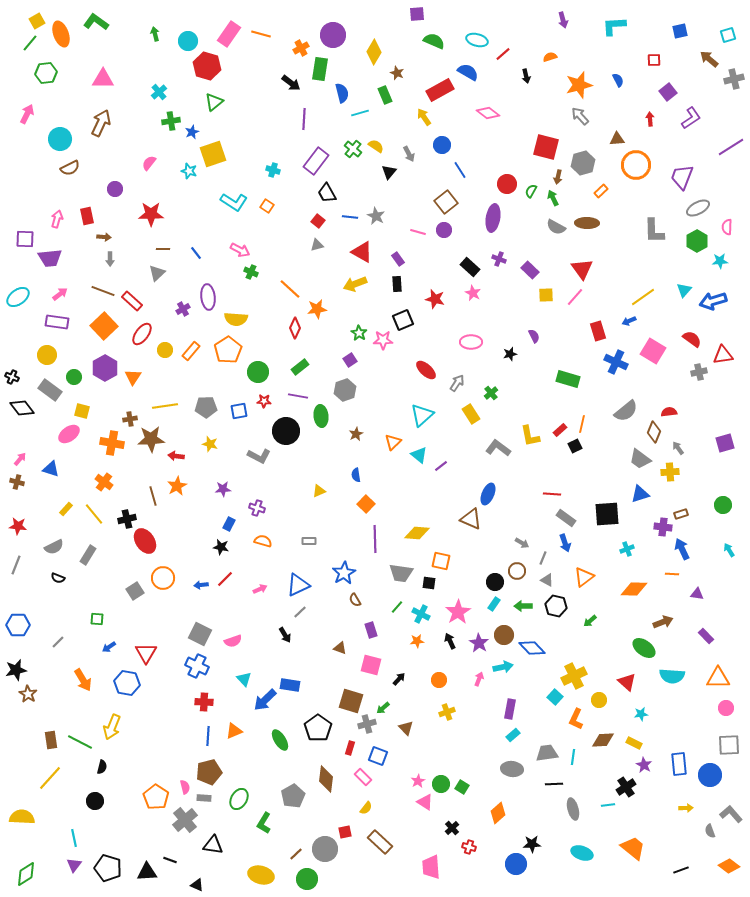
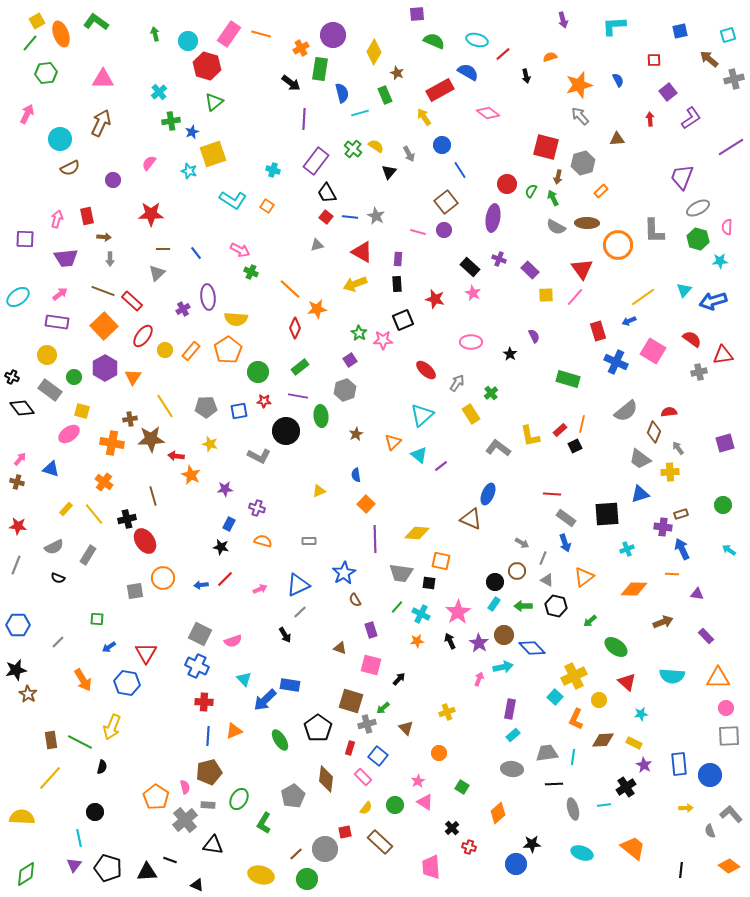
orange circle at (636, 165): moved 18 px left, 80 px down
purple circle at (115, 189): moved 2 px left, 9 px up
cyan L-shape at (234, 202): moved 1 px left, 2 px up
red square at (318, 221): moved 8 px right, 4 px up
green hexagon at (697, 241): moved 1 px right, 2 px up; rotated 15 degrees counterclockwise
purple trapezoid at (50, 258): moved 16 px right
purple rectangle at (398, 259): rotated 40 degrees clockwise
red ellipse at (142, 334): moved 1 px right, 2 px down
black star at (510, 354): rotated 24 degrees counterclockwise
yellow line at (165, 406): rotated 65 degrees clockwise
orange star at (177, 486): moved 14 px right, 11 px up; rotated 18 degrees counterclockwise
purple star at (223, 489): moved 2 px right
cyan arrow at (729, 550): rotated 24 degrees counterclockwise
gray square at (135, 591): rotated 24 degrees clockwise
green ellipse at (644, 648): moved 28 px left, 1 px up
orange circle at (439, 680): moved 73 px down
gray square at (729, 745): moved 9 px up
blue square at (378, 756): rotated 18 degrees clockwise
green circle at (441, 784): moved 46 px left, 21 px down
gray rectangle at (204, 798): moved 4 px right, 7 px down
black circle at (95, 801): moved 11 px down
cyan line at (608, 805): moved 4 px left
cyan line at (74, 838): moved 5 px right
black line at (681, 870): rotated 63 degrees counterclockwise
